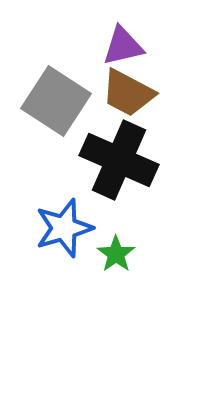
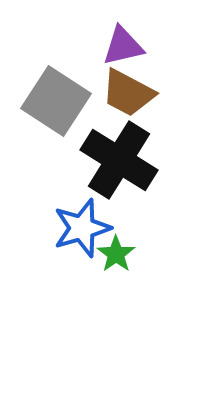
black cross: rotated 8 degrees clockwise
blue star: moved 18 px right
